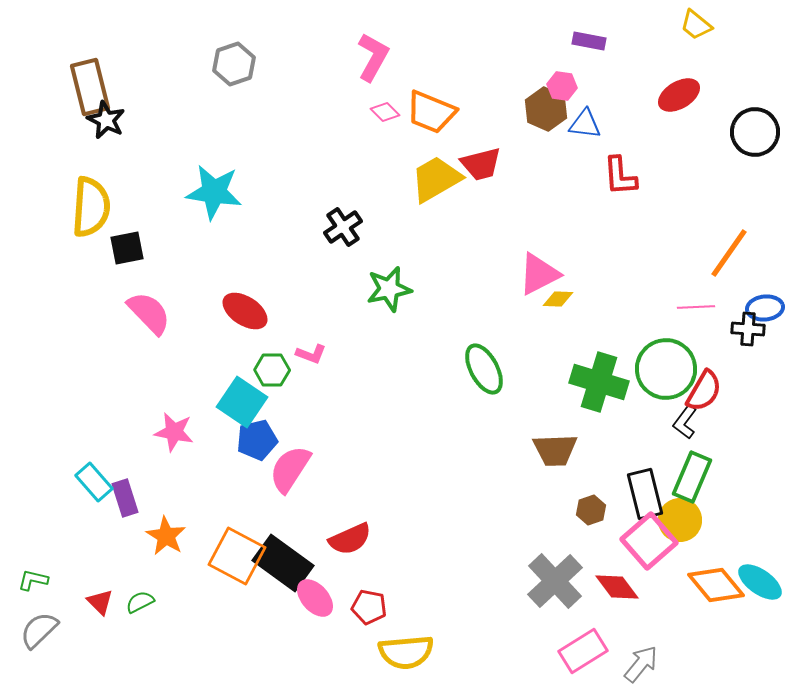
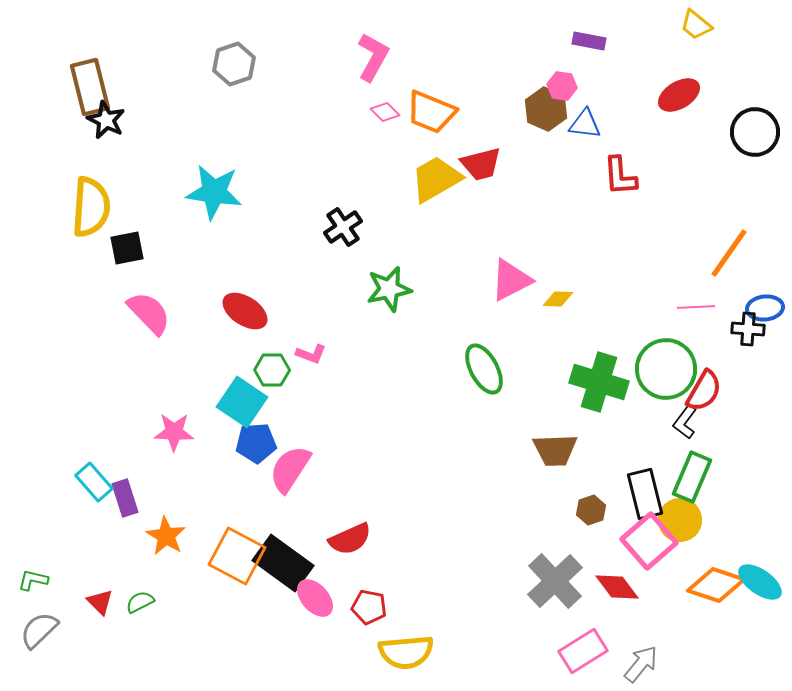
pink triangle at (539, 274): moved 28 px left, 6 px down
pink star at (174, 432): rotated 9 degrees counterclockwise
blue pentagon at (257, 440): moved 1 px left, 3 px down; rotated 9 degrees clockwise
orange diamond at (716, 585): rotated 32 degrees counterclockwise
